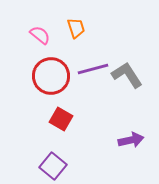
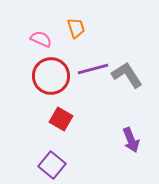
pink semicircle: moved 1 px right, 4 px down; rotated 15 degrees counterclockwise
purple arrow: rotated 80 degrees clockwise
purple square: moved 1 px left, 1 px up
